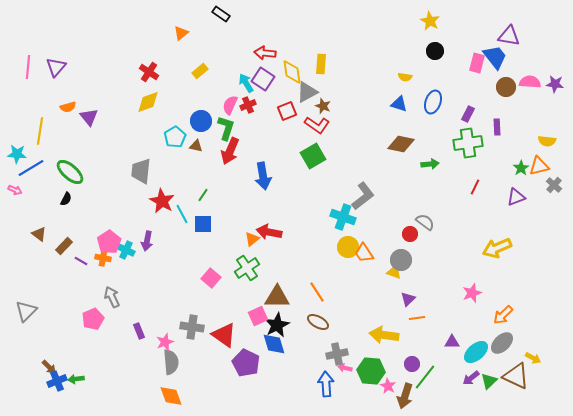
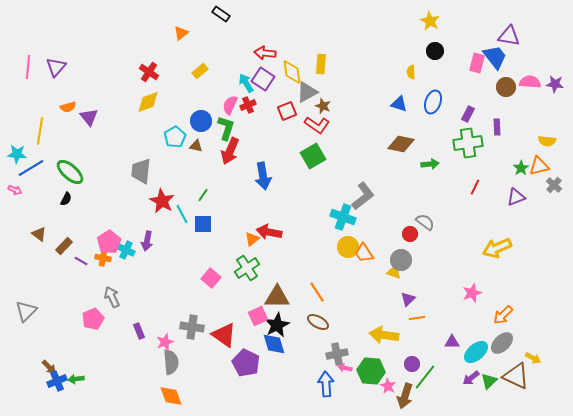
yellow semicircle at (405, 77): moved 6 px right, 5 px up; rotated 80 degrees clockwise
